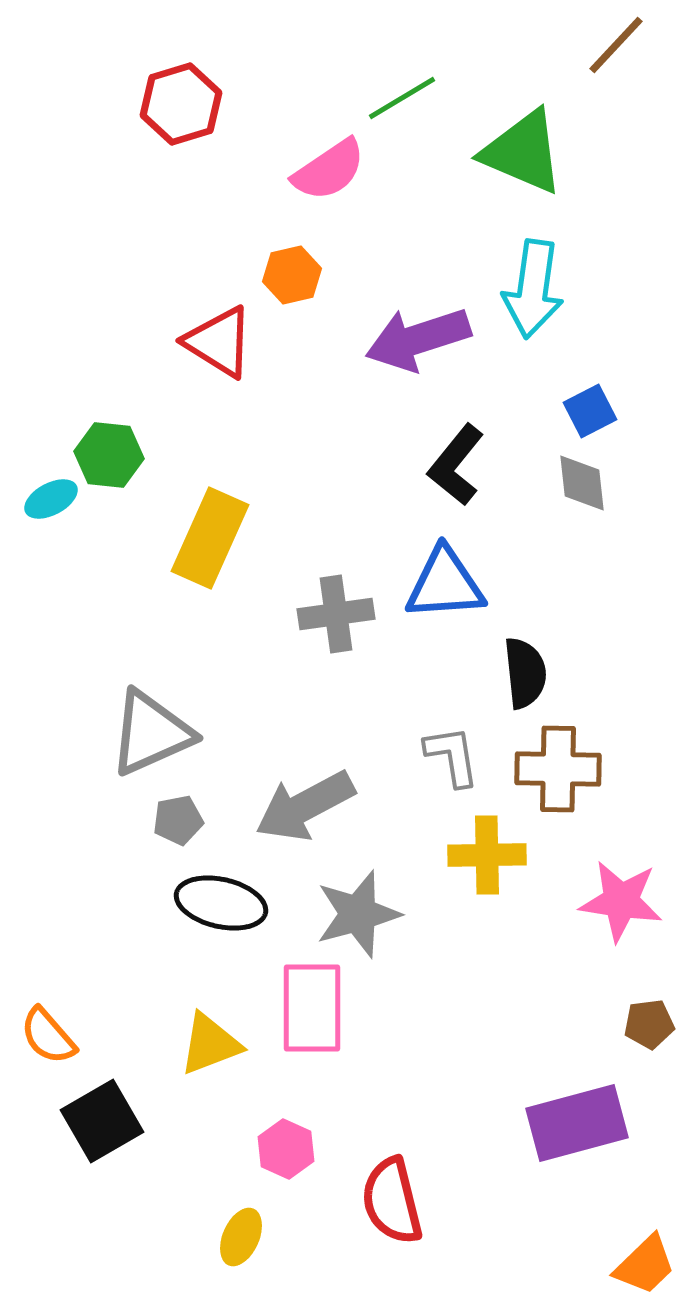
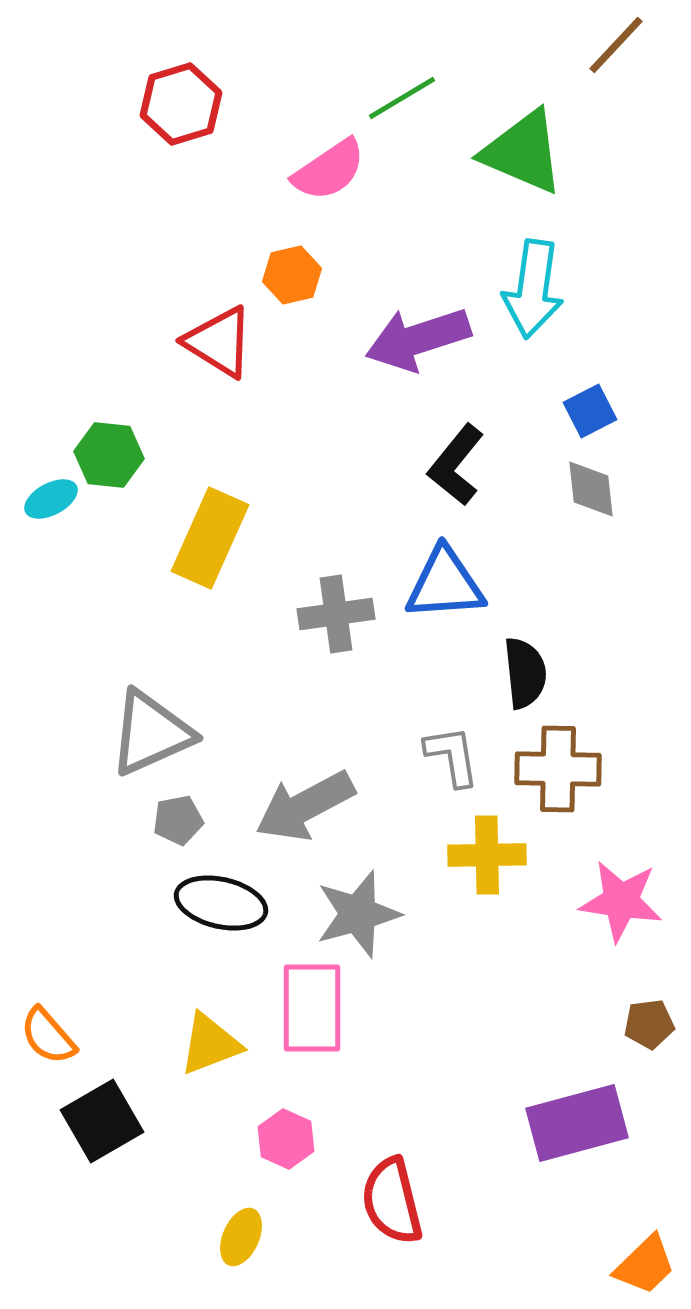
gray diamond: moved 9 px right, 6 px down
pink hexagon: moved 10 px up
